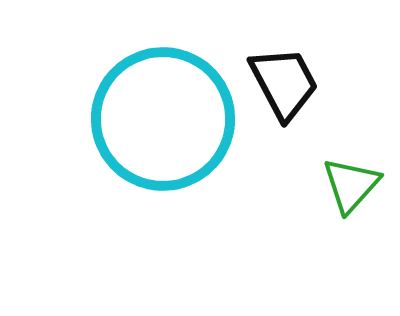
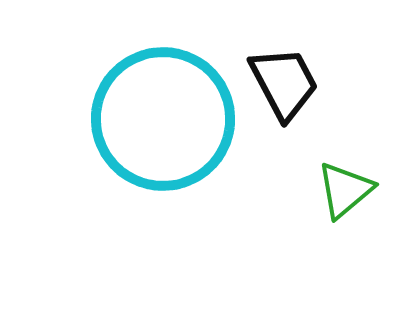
green triangle: moved 6 px left, 5 px down; rotated 8 degrees clockwise
